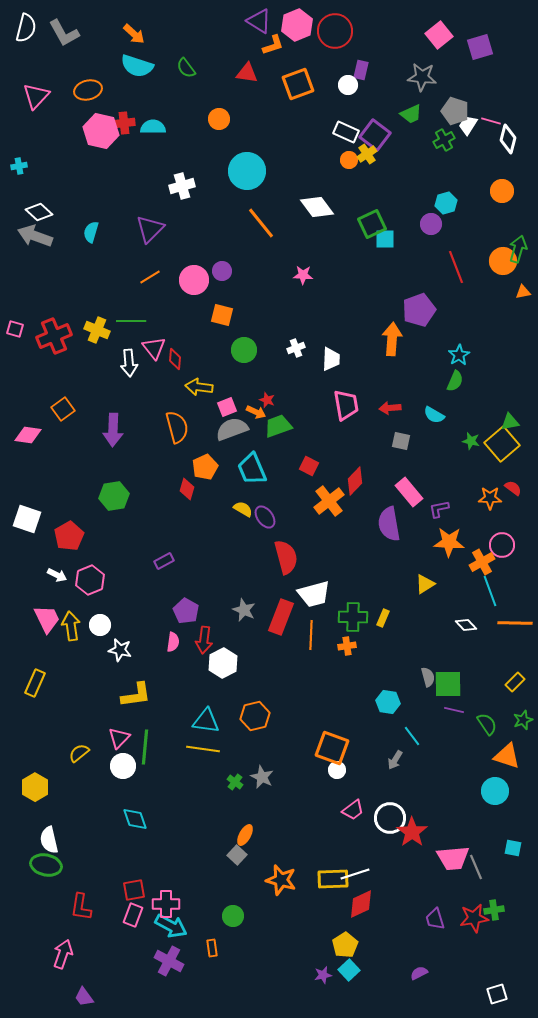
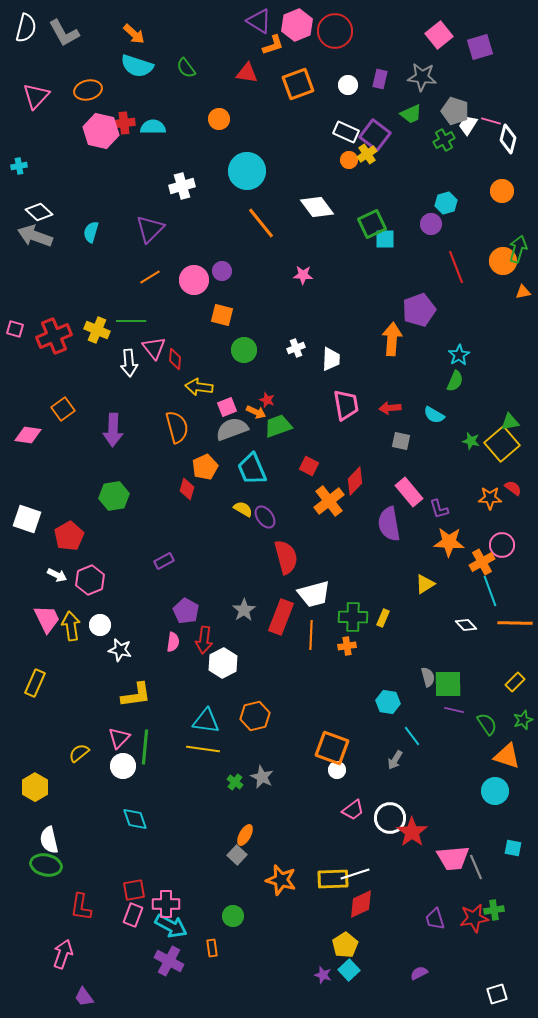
purple rectangle at (361, 70): moved 19 px right, 9 px down
purple L-shape at (439, 509): rotated 95 degrees counterclockwise
gray star at (244, 610): rotated 15 degrees clockwise
purple star at (323, 975): rotated 30 degrees clockwise
